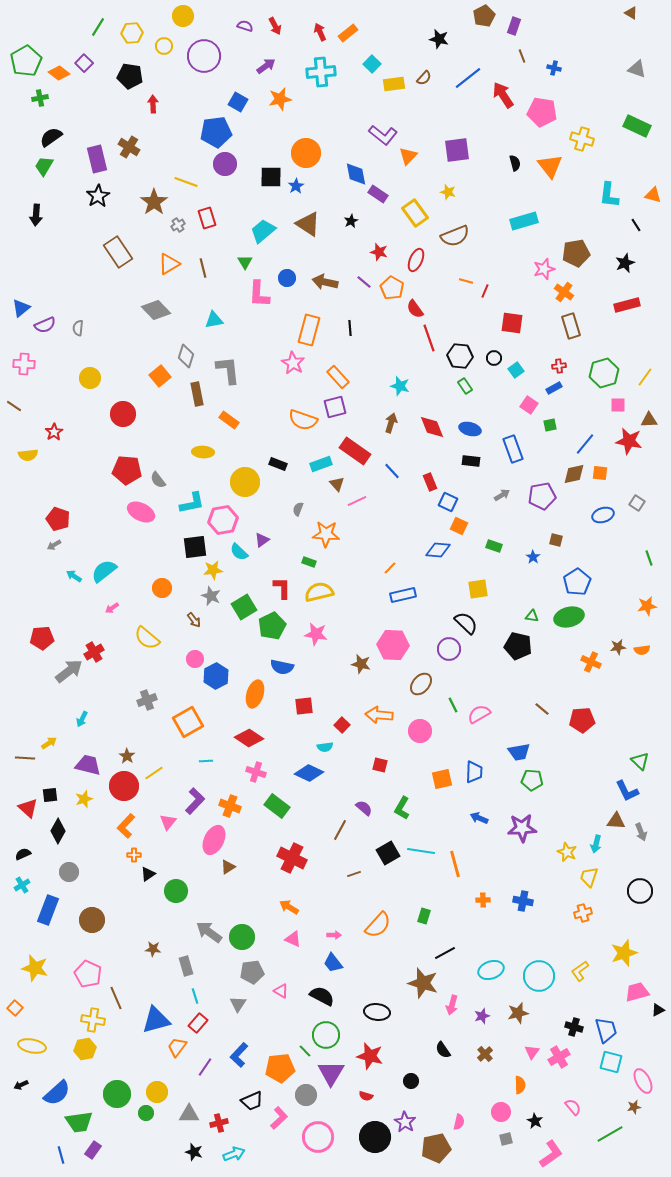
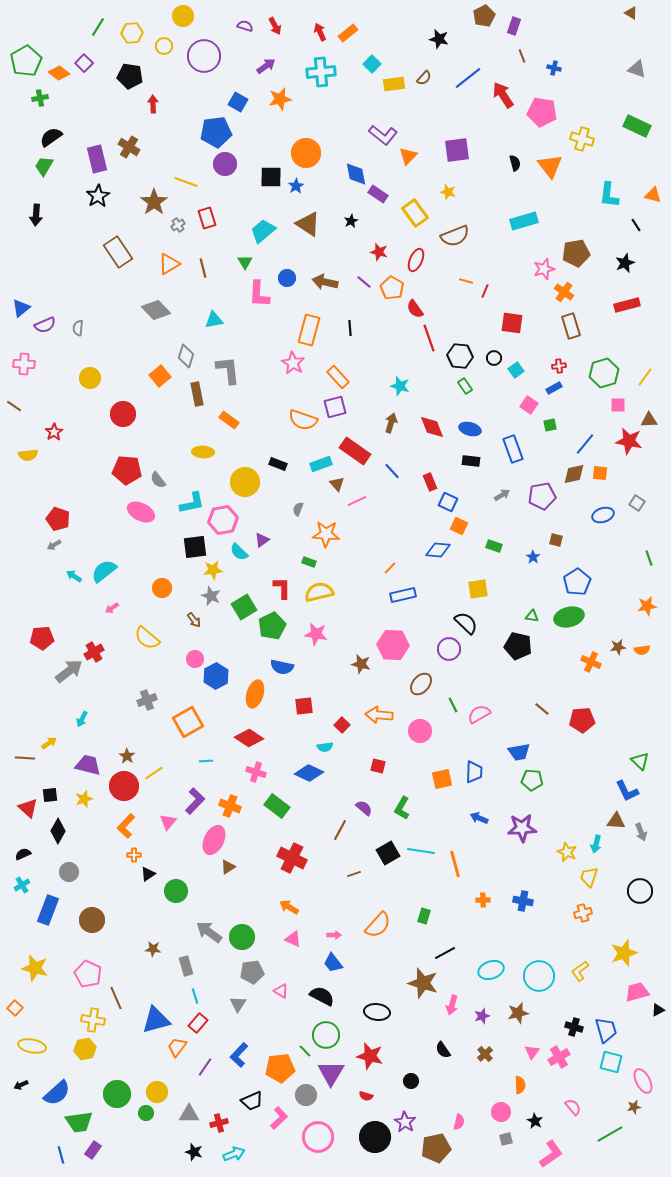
red square at (380, 765): moved 2 px left, 1 px down
